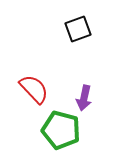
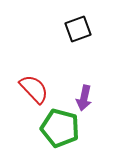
green pentagon: moved 1 px left, 2 px up
